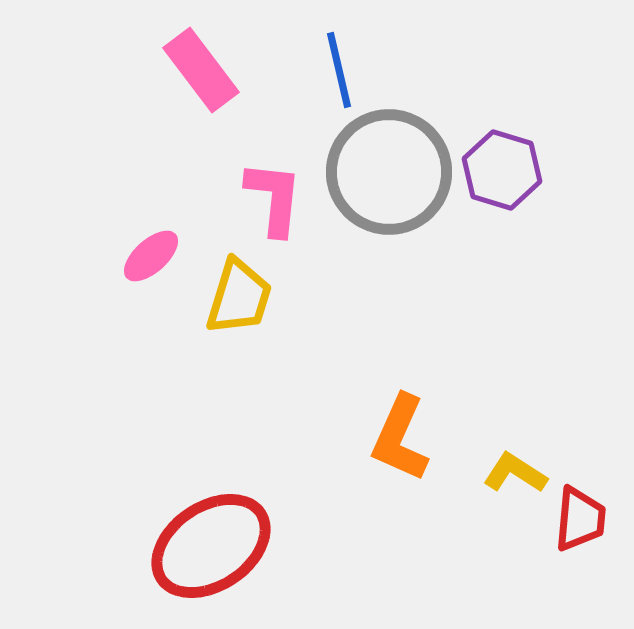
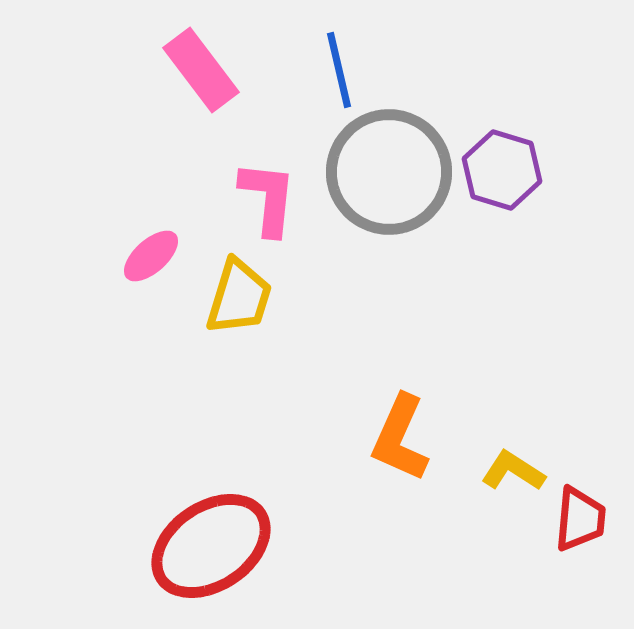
pink L-shape: moved 6 px left
yellow L-shape: moved 2 px left, 2 px up
